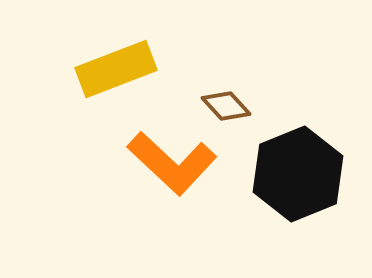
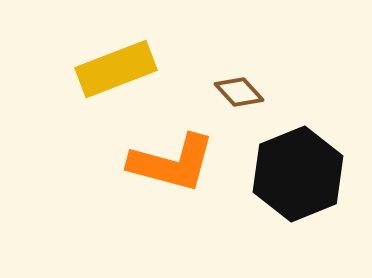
brown diamond: moved 13 px right, 14 px up
orange L-shape: rotated 28 degrees counterclockwise
